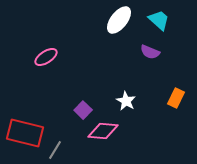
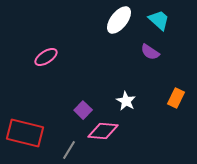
purple semicircle: rotated 12 degrees clockwise
gray line: moved 14 px right
